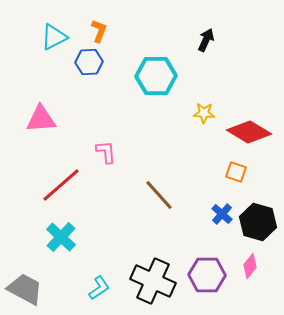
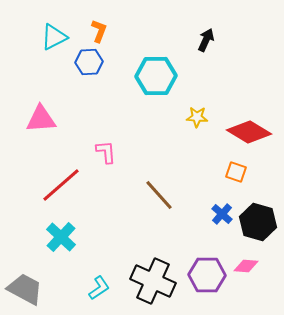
yellow star: moved 7 px left, 4 px down
pink diamond: moved 4 px left; rotated 55 degrees clockwise
